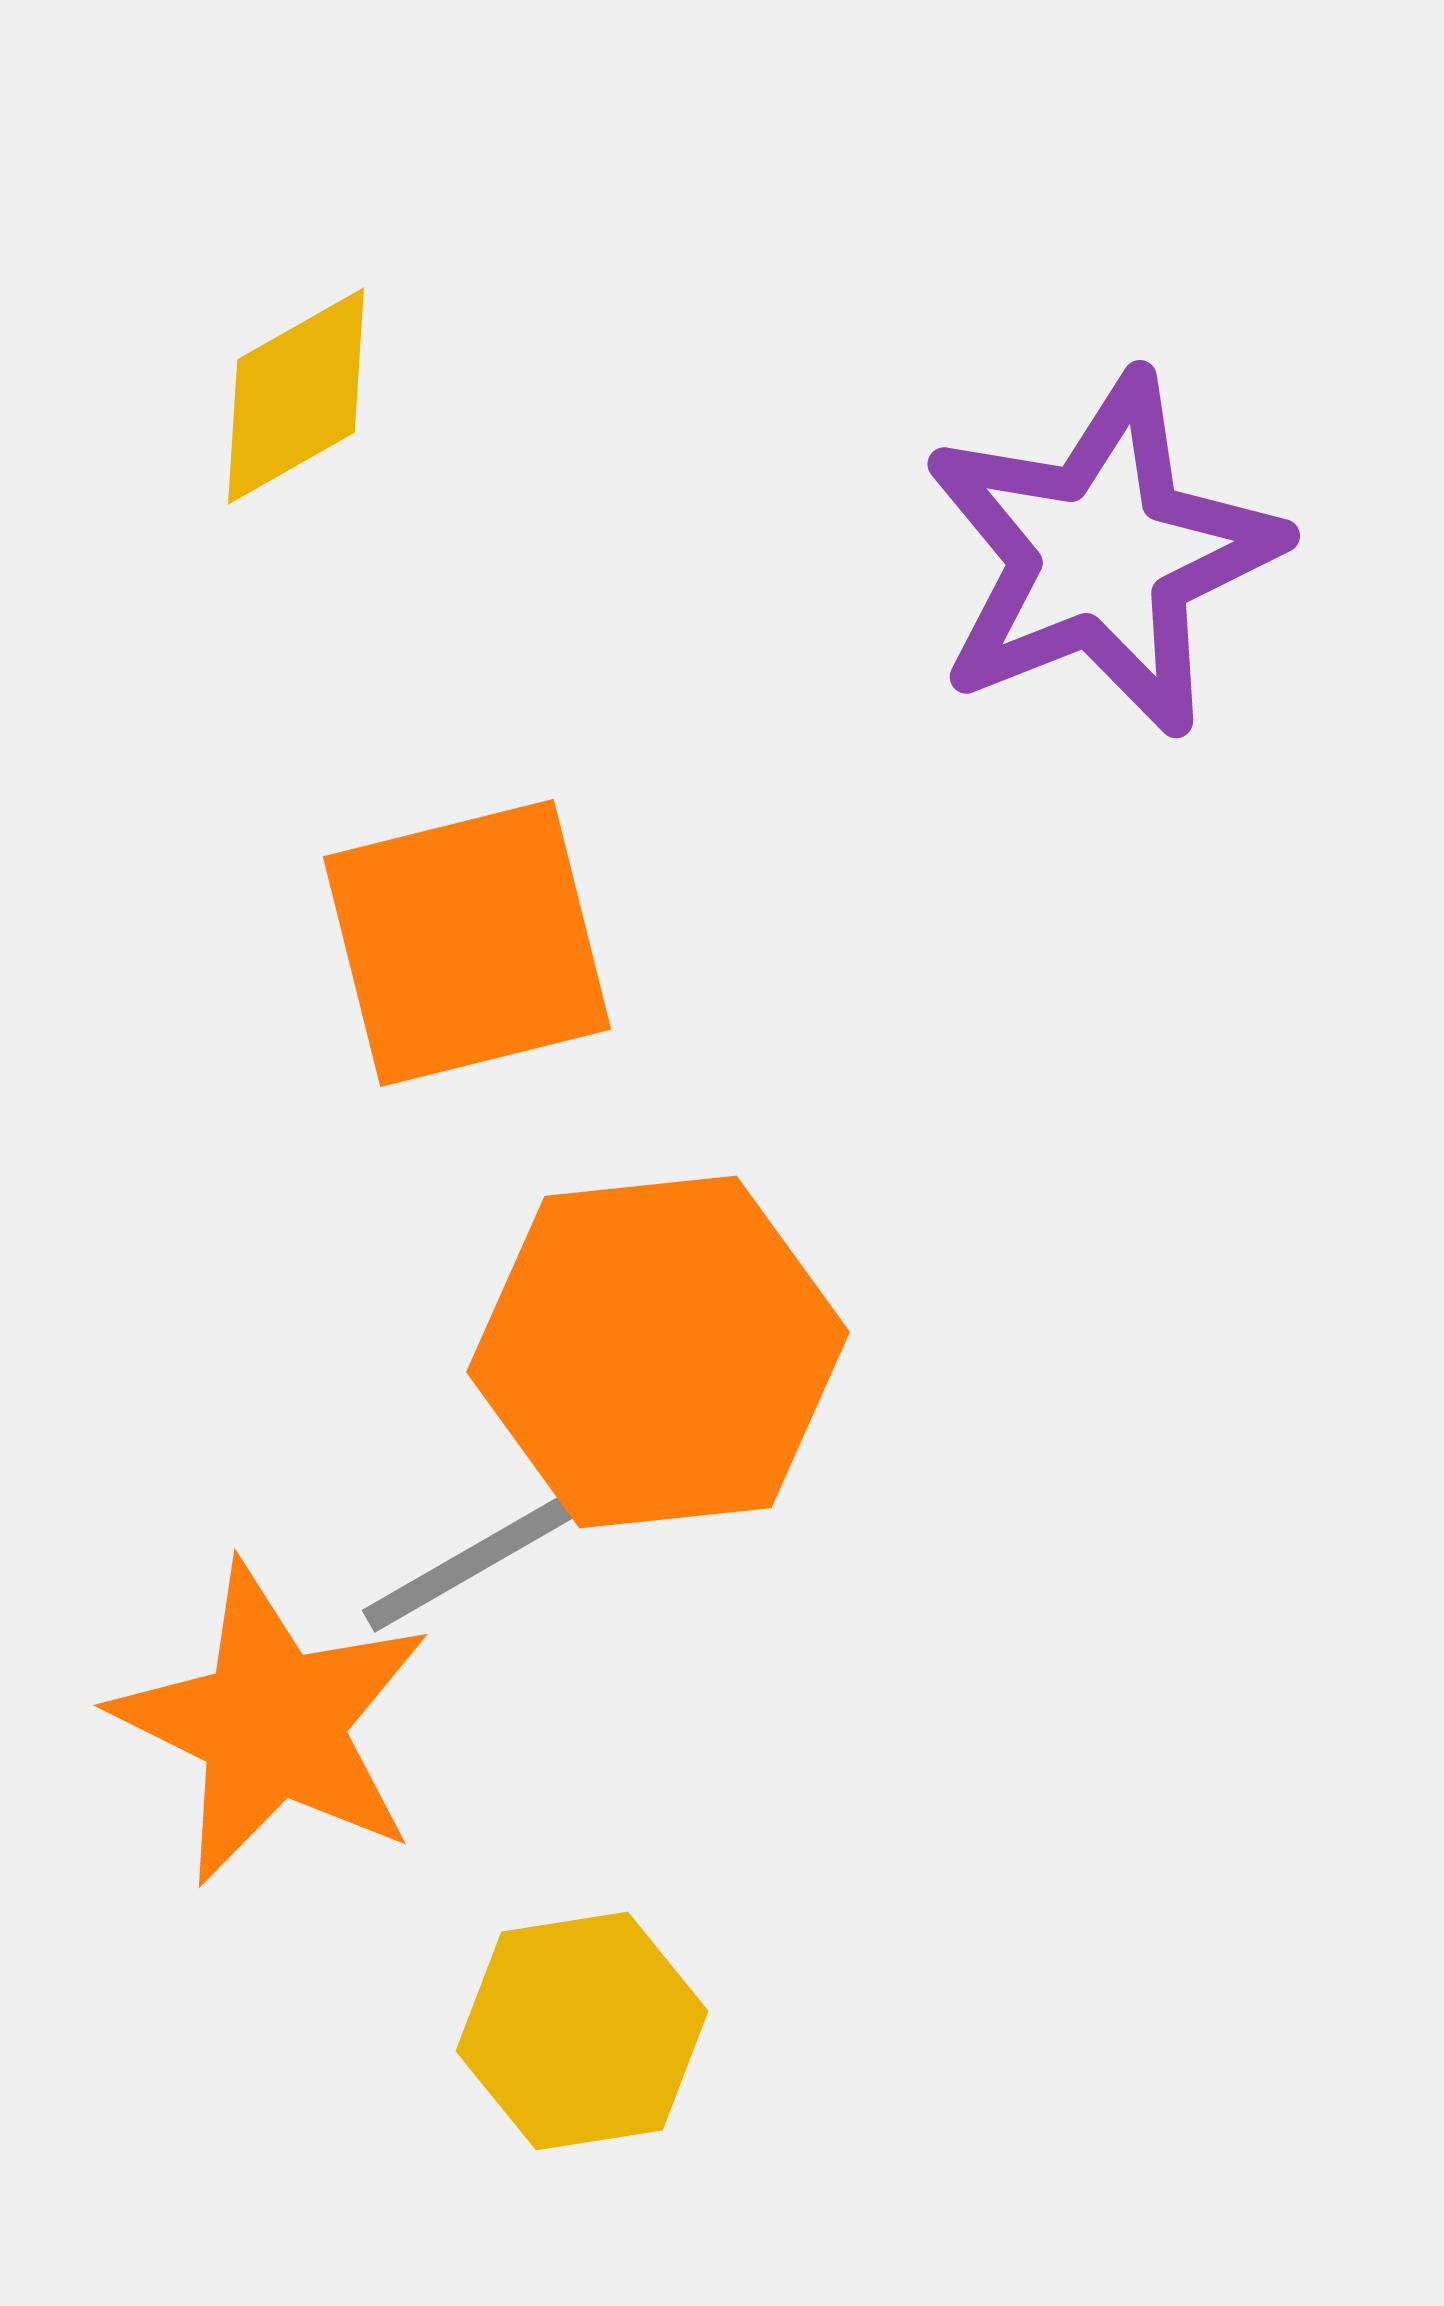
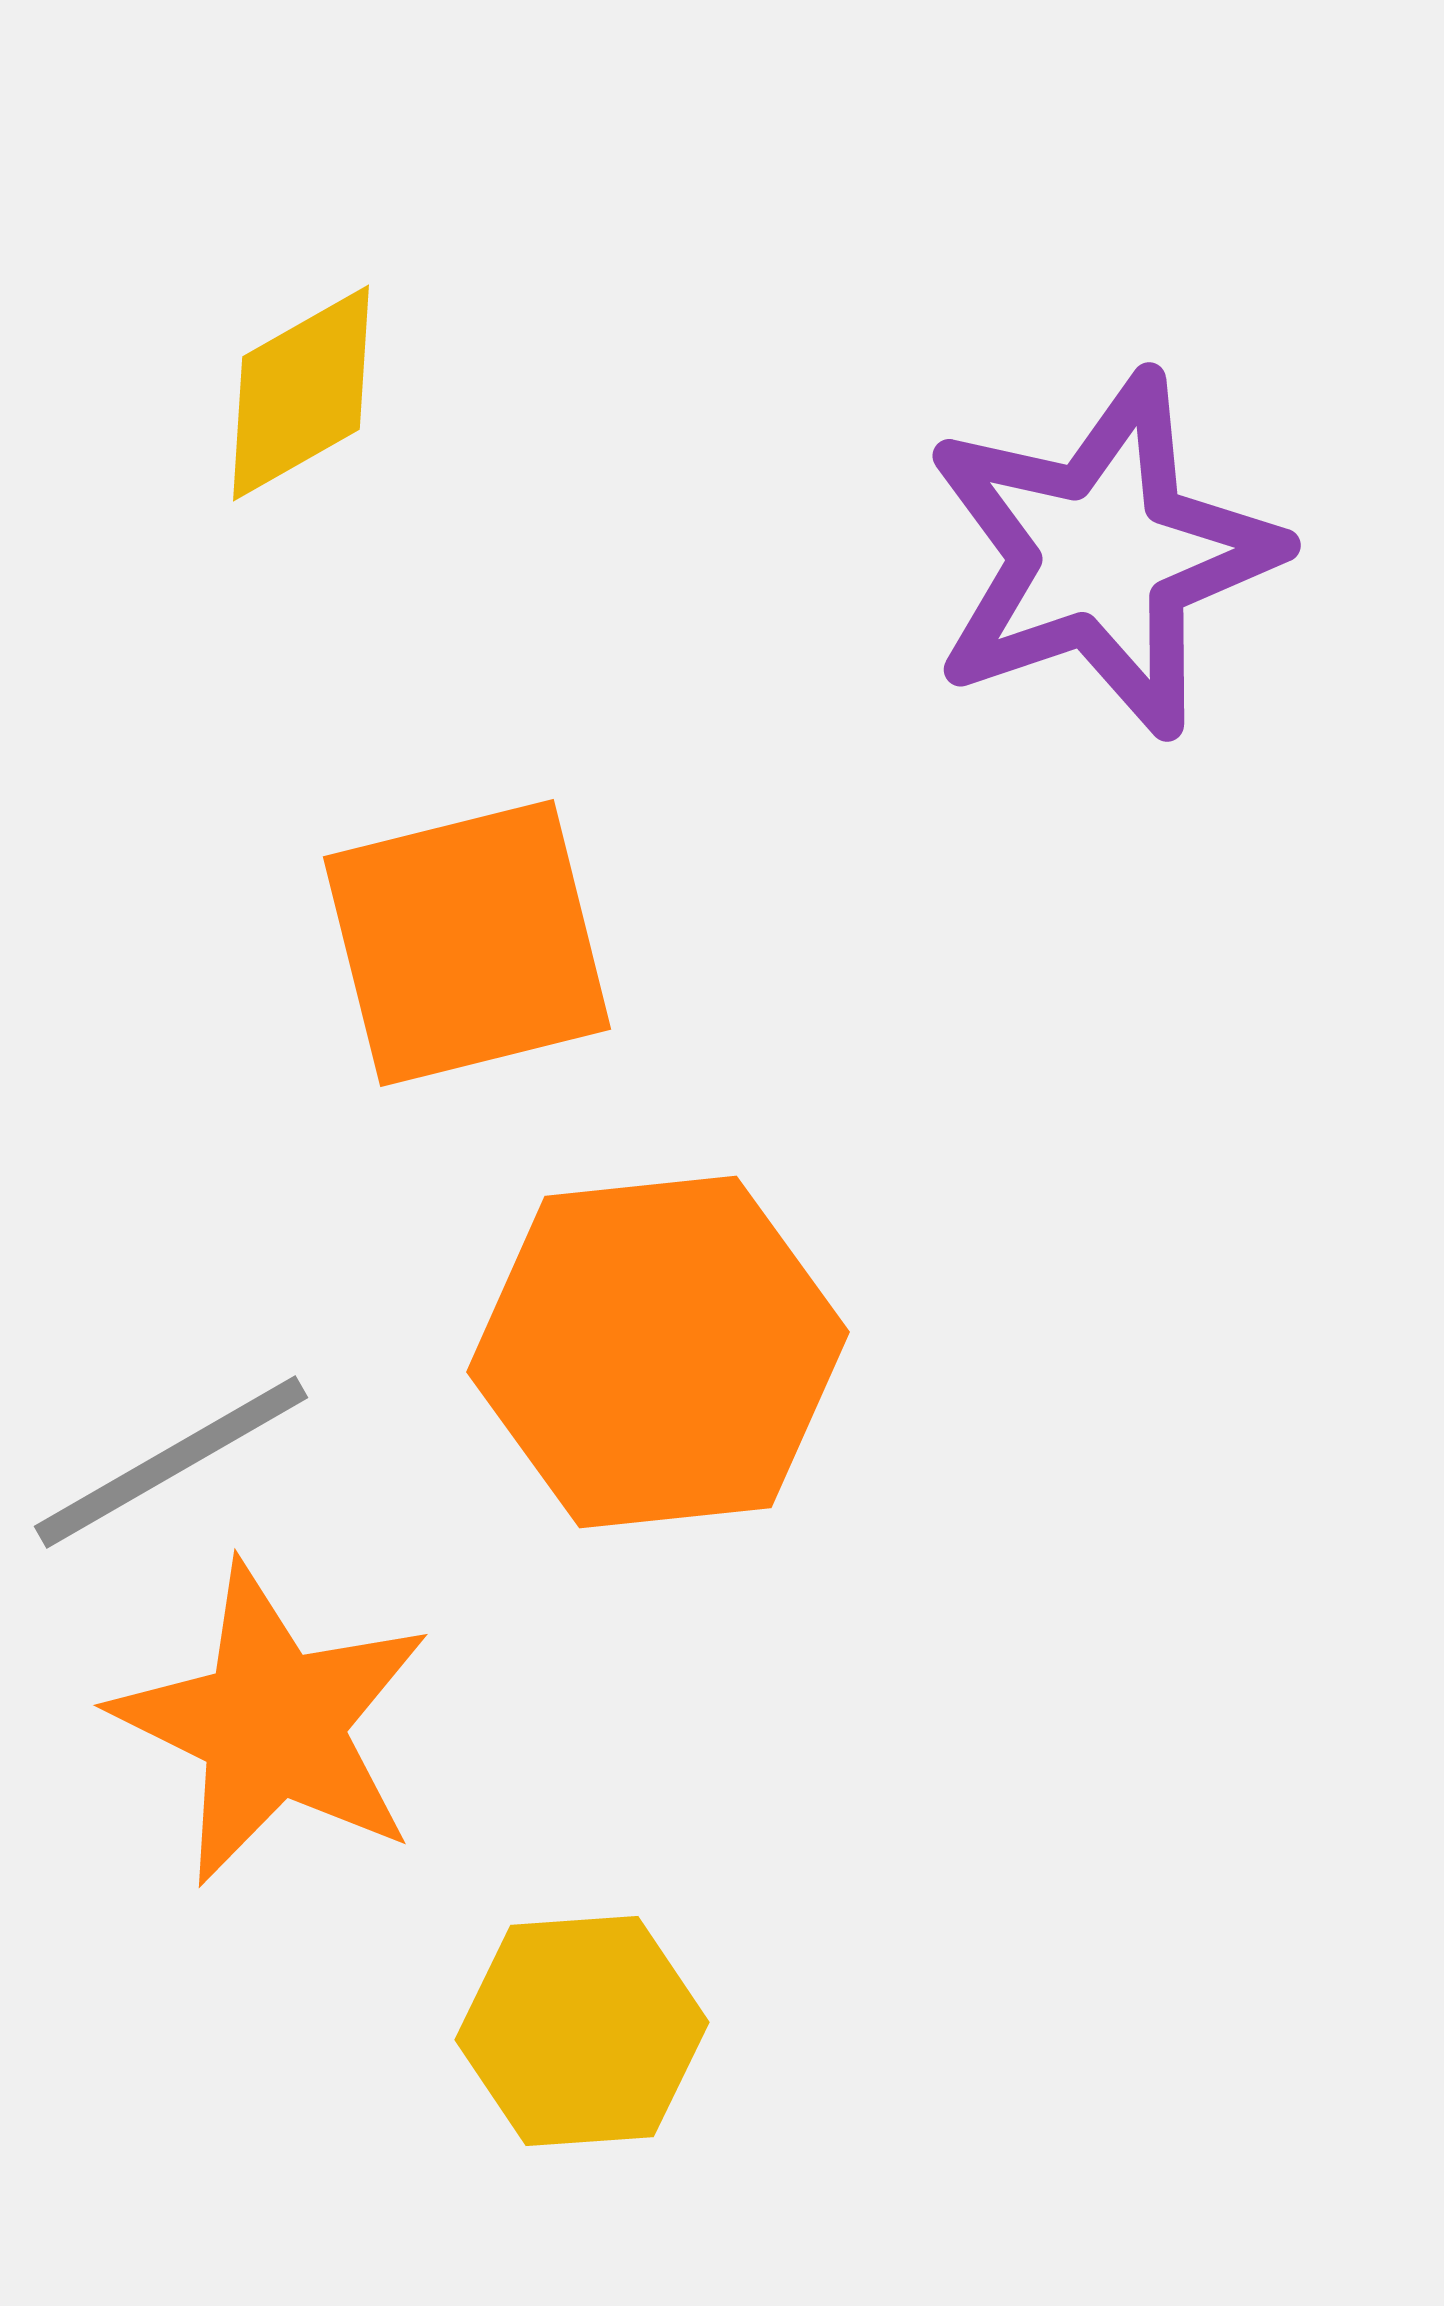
yellow diamond: moved 5 px right, 3 px up
purple star: rotated 3 degrees clockwise
gray line: moved 328 px left, 84 px up
yellow hexagon: rotated 5 degrees clockwise
